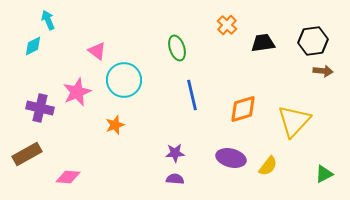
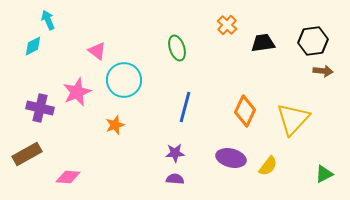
blue line: moved 7 px left, 12 px down; rotated 28 degrees clockwise
orange diamond: moved 2 px right, 2 px down; rotated 48 degrees counterclockwise
yellow triangle: moved 1 px left, 2 px up
